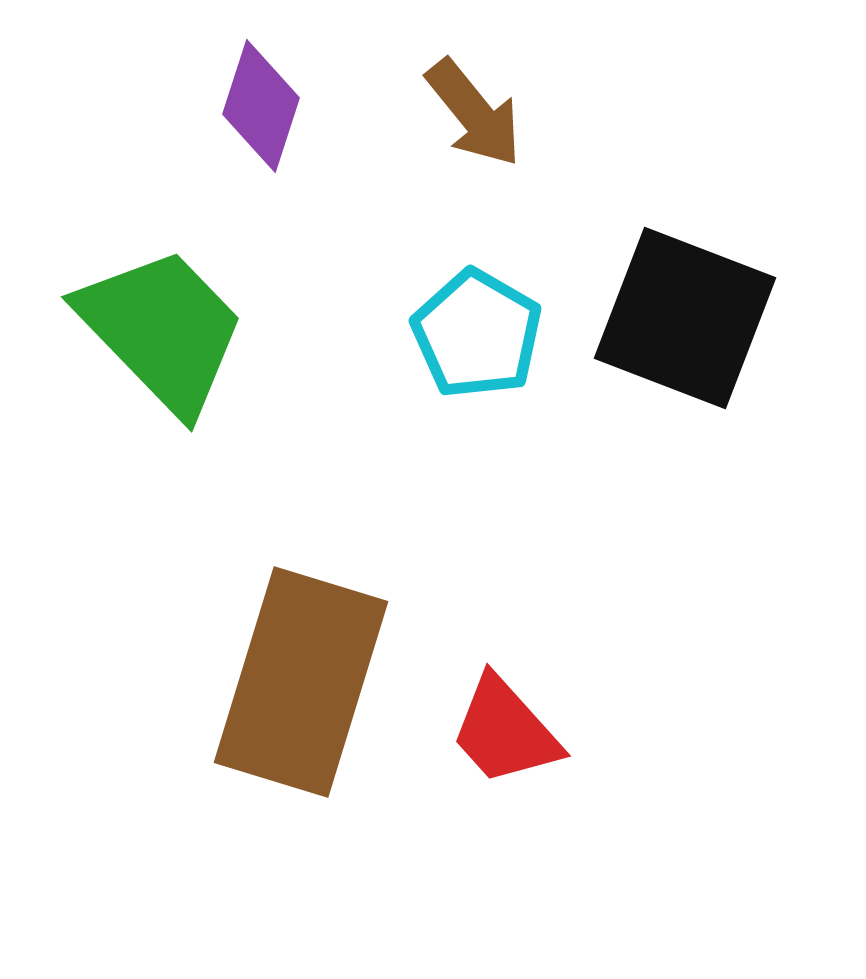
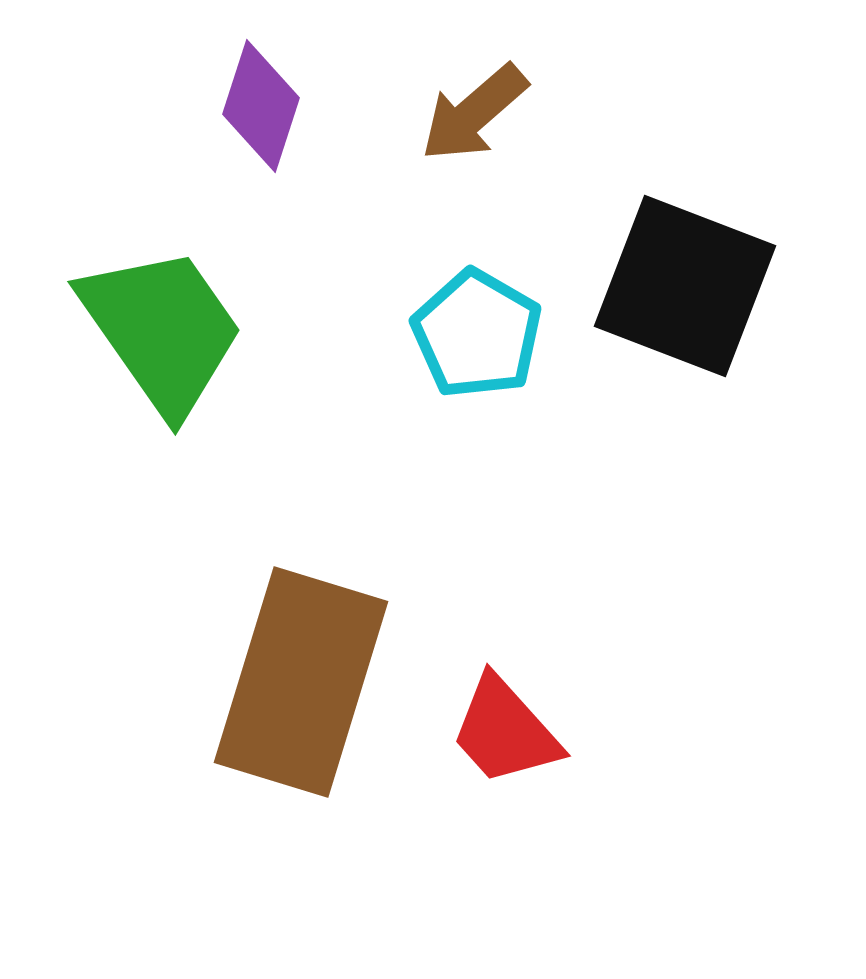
brown arrow: rotated 88 degrees clockwise
black square: moved 32 px up
green trapezoid: rotated 9 degrees clockwise
